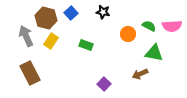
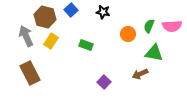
blue square: moved 3 px up
brown hexagon: moved 1 px left, 1 px up
green semicircle: rotated 96 degrees counterclockwise
purple square: moved 2 px up
